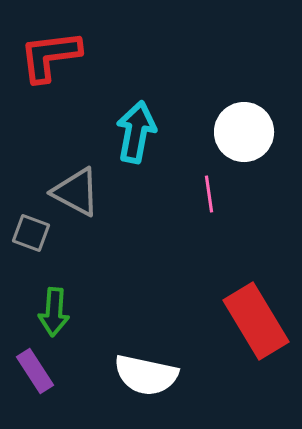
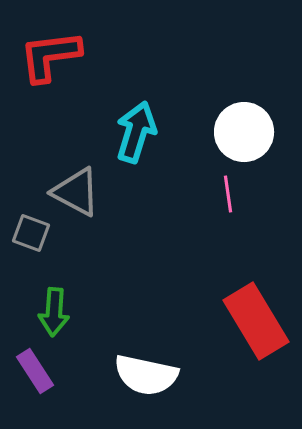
cyan arrow: rotated 6 degrees clockwise
pink line: moved 19 px right
